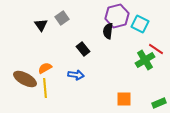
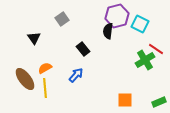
gray square: moved 1 px down
black triangle: moved 7 px left, 13 px down
blue arrow: rotated 56 degrees counterclockwise
brown ellipse: rotated 25 degrees clockwise
orange square: moved 1 px right, 1 px down
green rectangle: moved 1 px up
